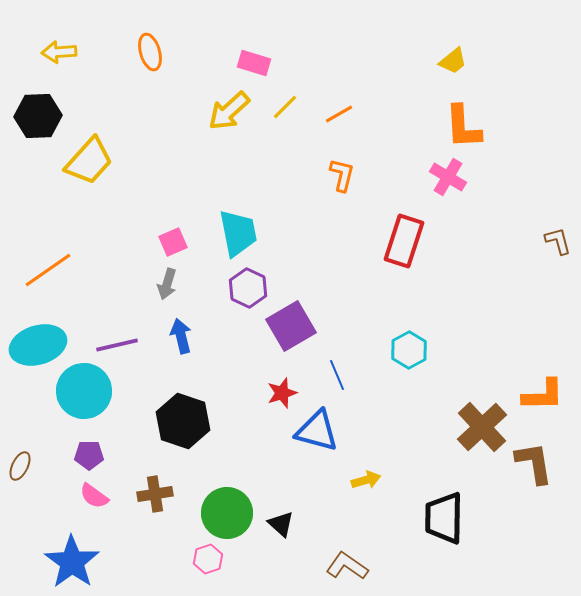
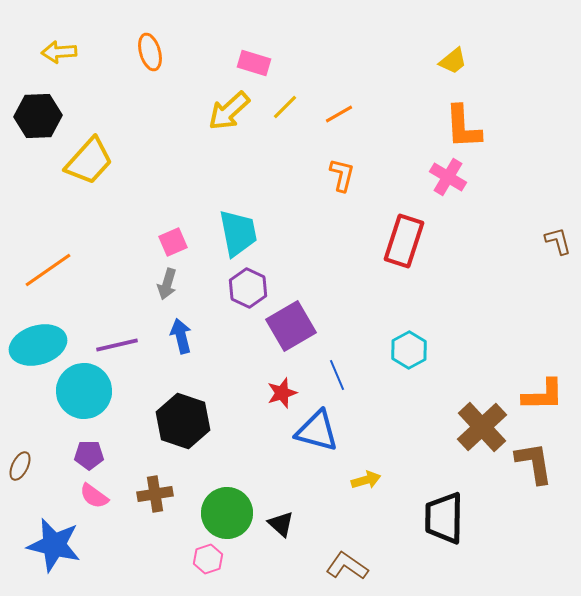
blue star at (72, 562): moved 18 px left, 17 px up; rotated 22 degrees counterclockwise
